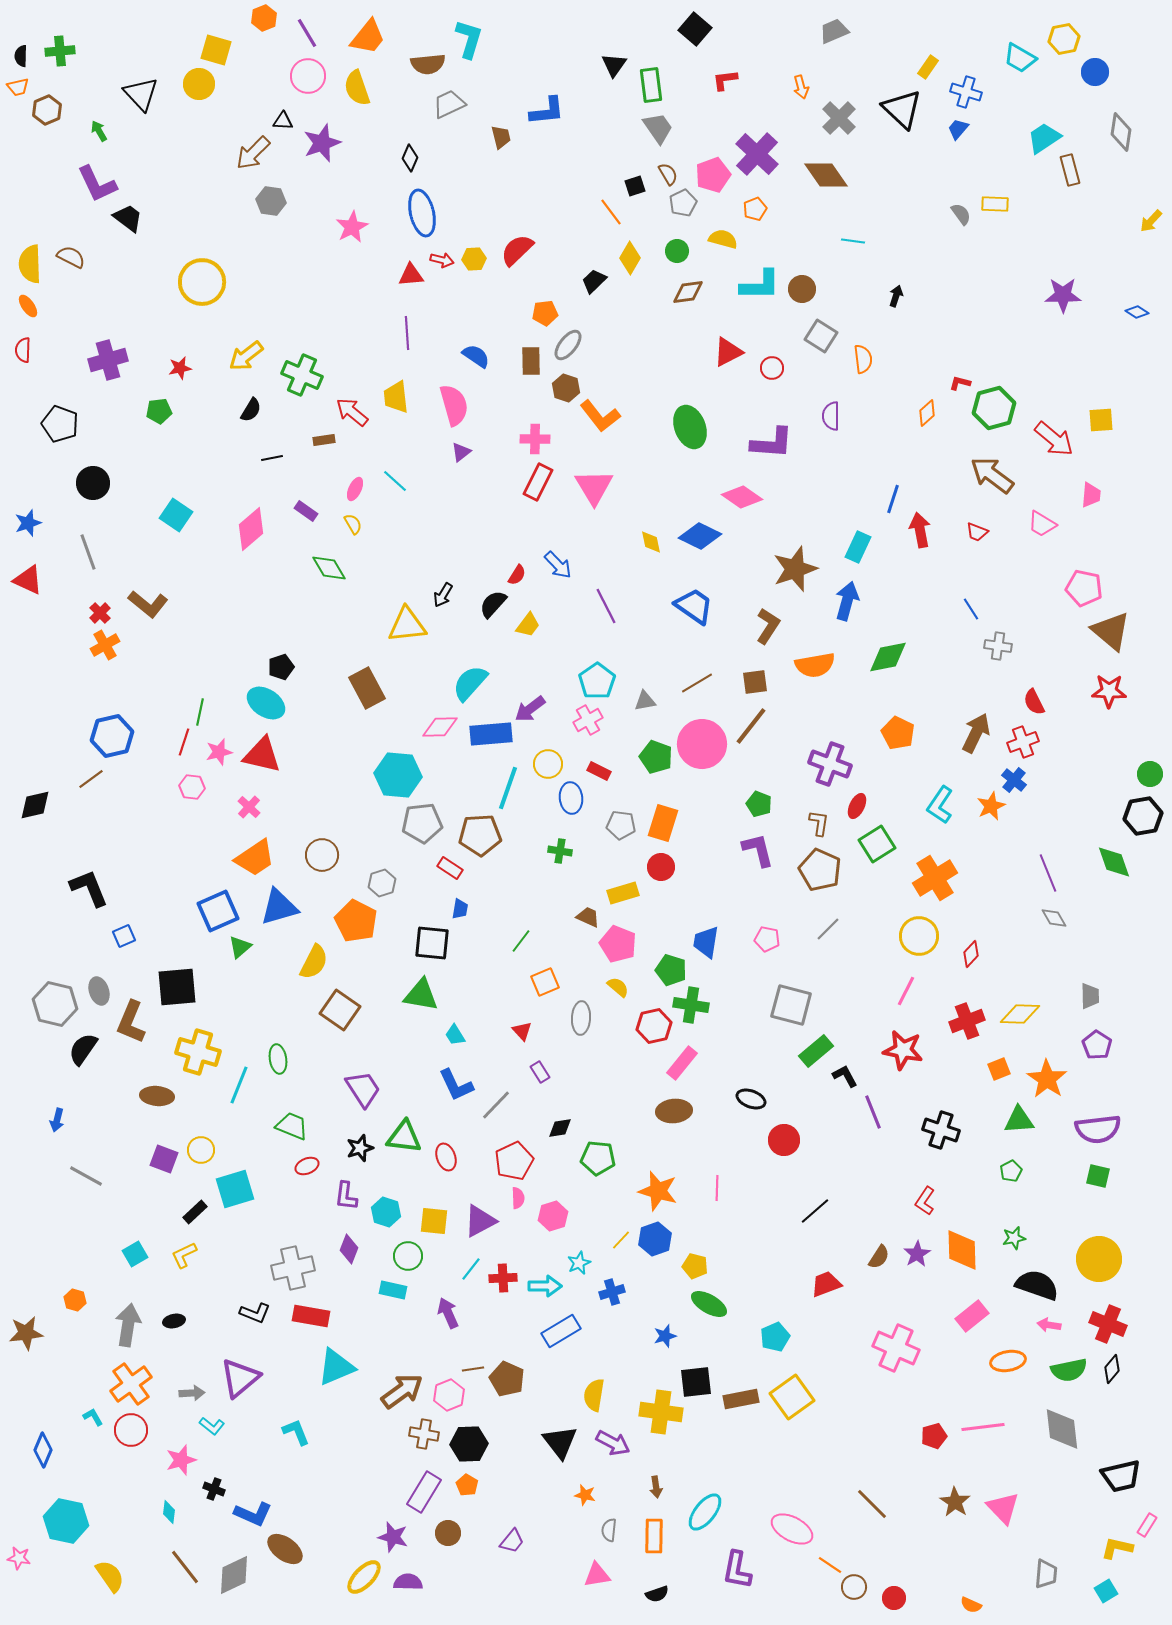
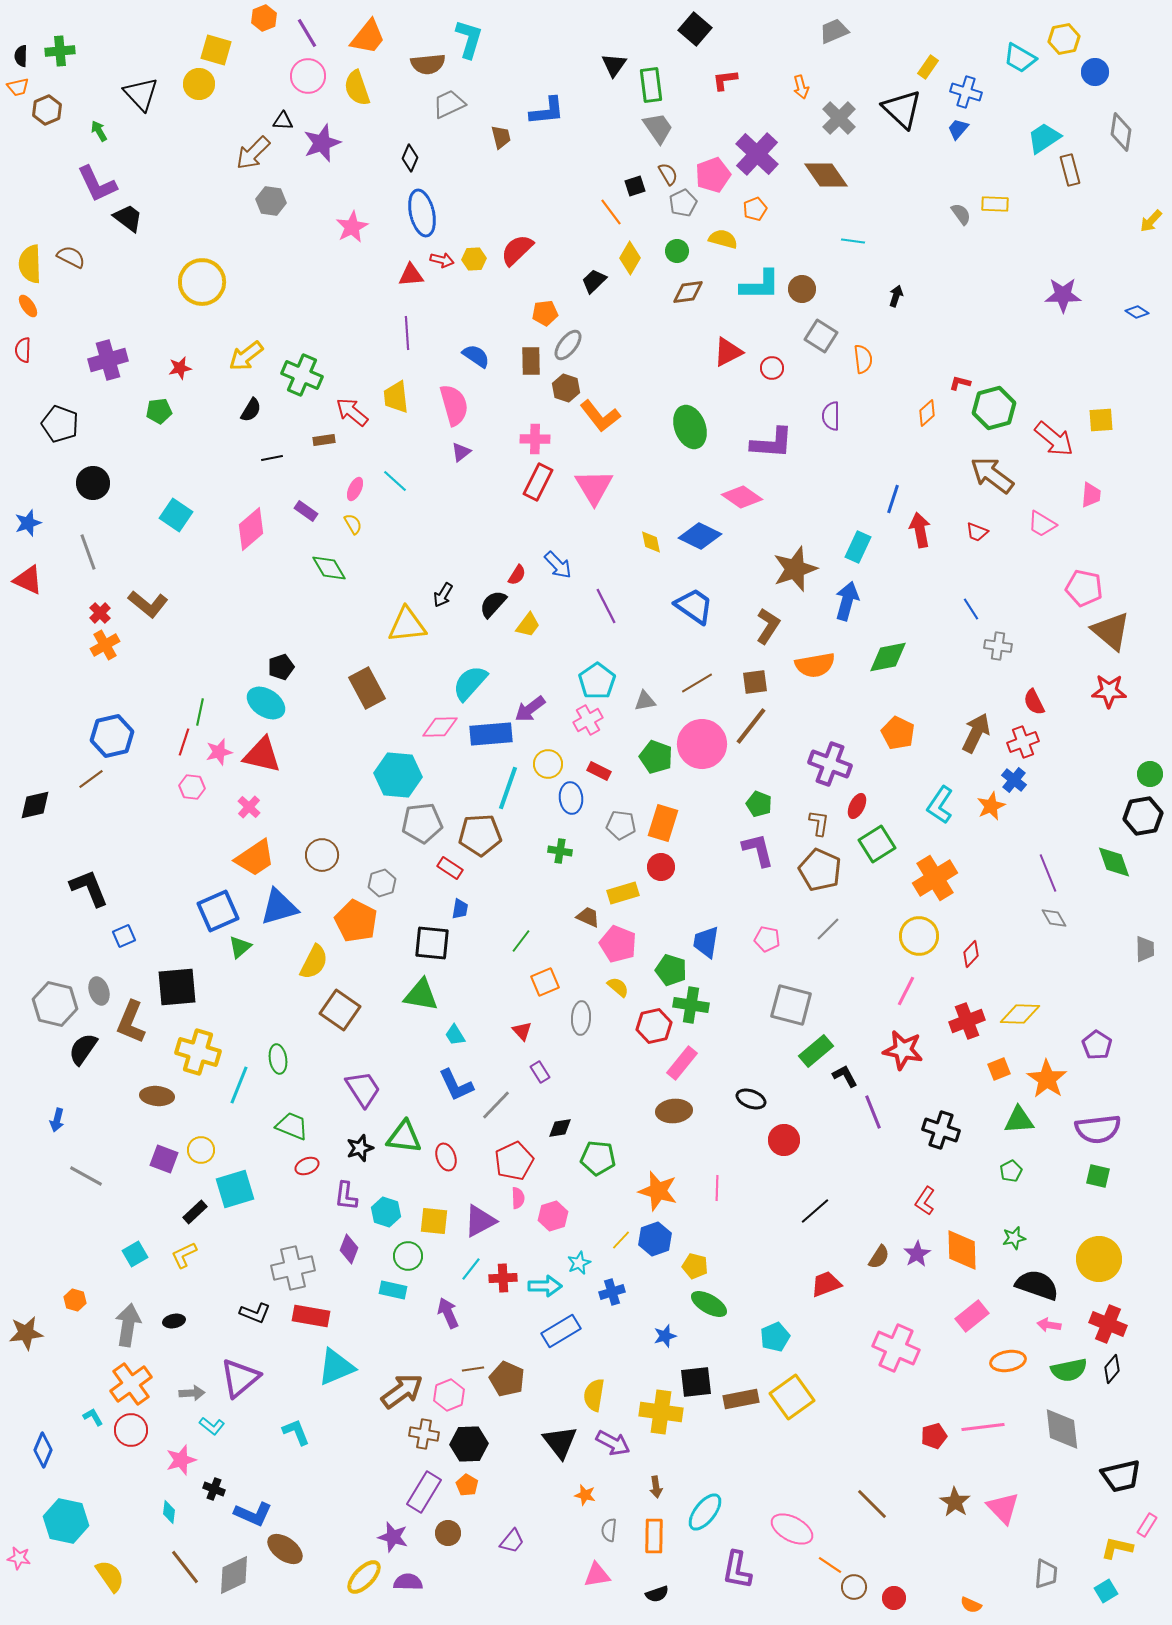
gray trapezoid at (1090, 996): moved 55 px right, 47 px up
